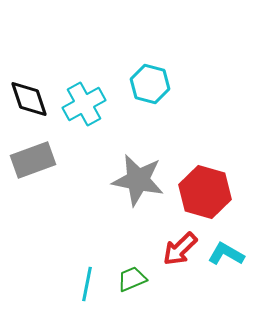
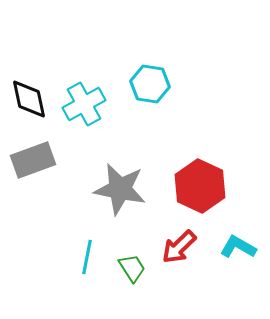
cyan hexagon: rotated 6 degrees counterclockwise
black diamond: rotated 6 degrees clockwise
gray star: moved 18 px left, 9 px down
red hexagon: moved 5 px left, 6 px up; rotated 9 degrees clockwise
red arrow: moved 1 px left, 2 px up
cyan L-shape: moved 12 px right, 7 px up
green trapezoid: moved 11 px up; rotated 80 degrees clockwise
cyan line: moved 27 px up
